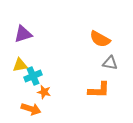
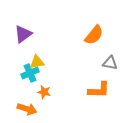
purple triangle: rotated 18 degrees counterclockwise
orange semicircle: moved 6 px left, 4 px up; rotated 80 degrees counterclockwise
yellow triangle: moved 17 px right, 3 px up
cyan cross: moved 3 px left, 3 px up
orange arrow: moved 4 px left
